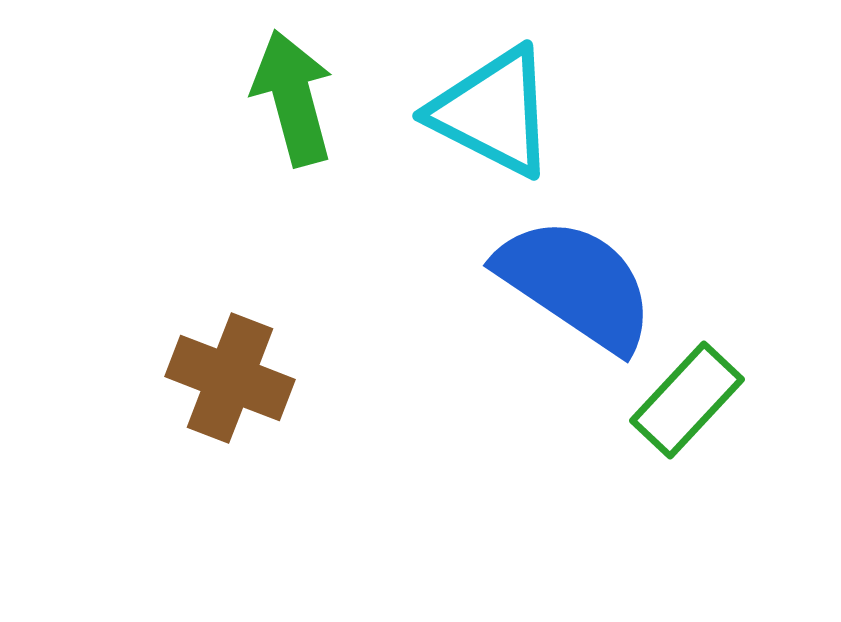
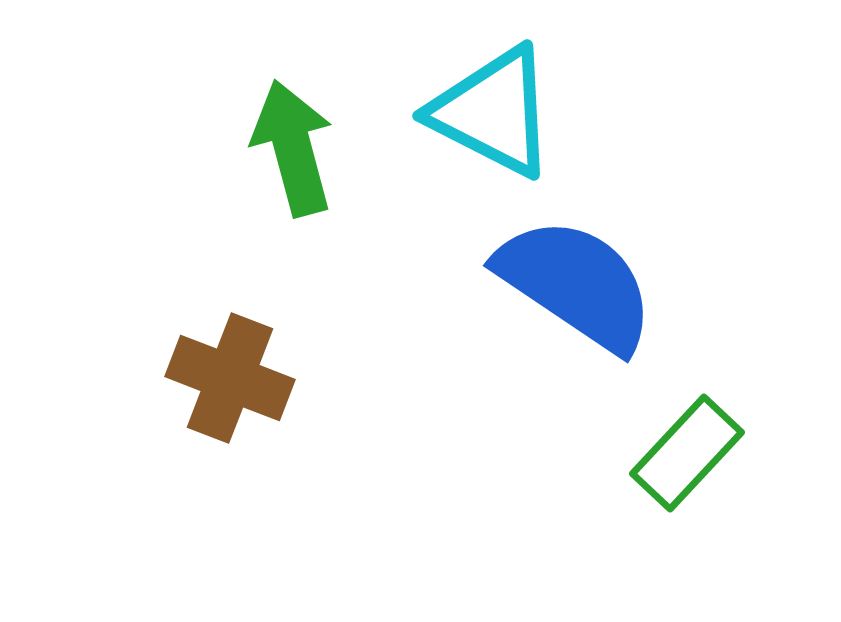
green arrow: moved 50 px down
green rectangle: moved 53 px down
